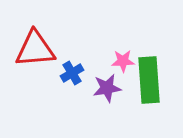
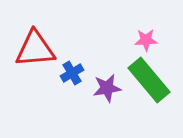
pink star: moved 23 px right, 21 px up
green rectangle: rotated 36 degrees counterclockwise
